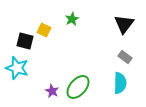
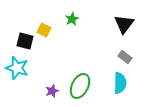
green ellipse: moved 2 px right, 1 px up; rotated 15 degrees counterclockwise
purple star: rotated 24 degrees clockwise
